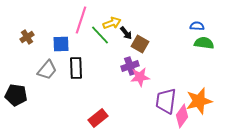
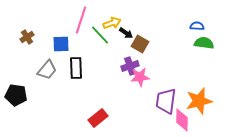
black arrow: rotated 16 degrees counterclockwise
pink diamond: moved 4 px down; rotated 35 degrees counterclockwise
